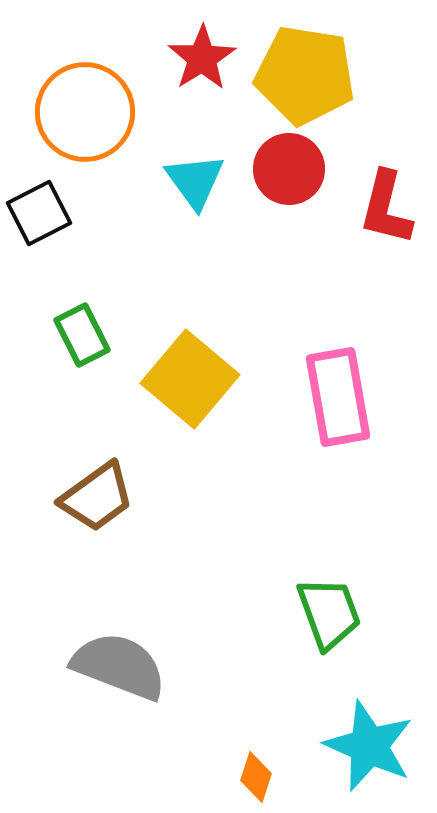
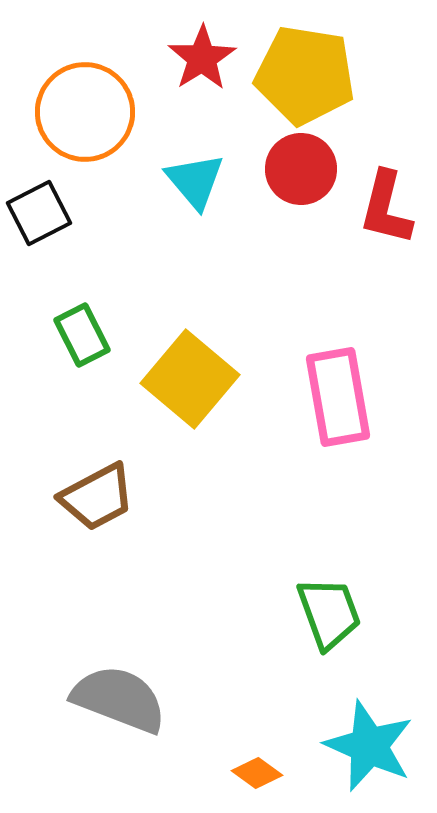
red circle: moved 12 px right
cyan triangle: rotated 4 degrees counterclockwise
brown trapezoid: rotated 8 degrees clockwise
gray semicircle: moved 33 px down
orange diamond: moved 1 px right, 4 px up; rotated 72 degrees counterclockwise
